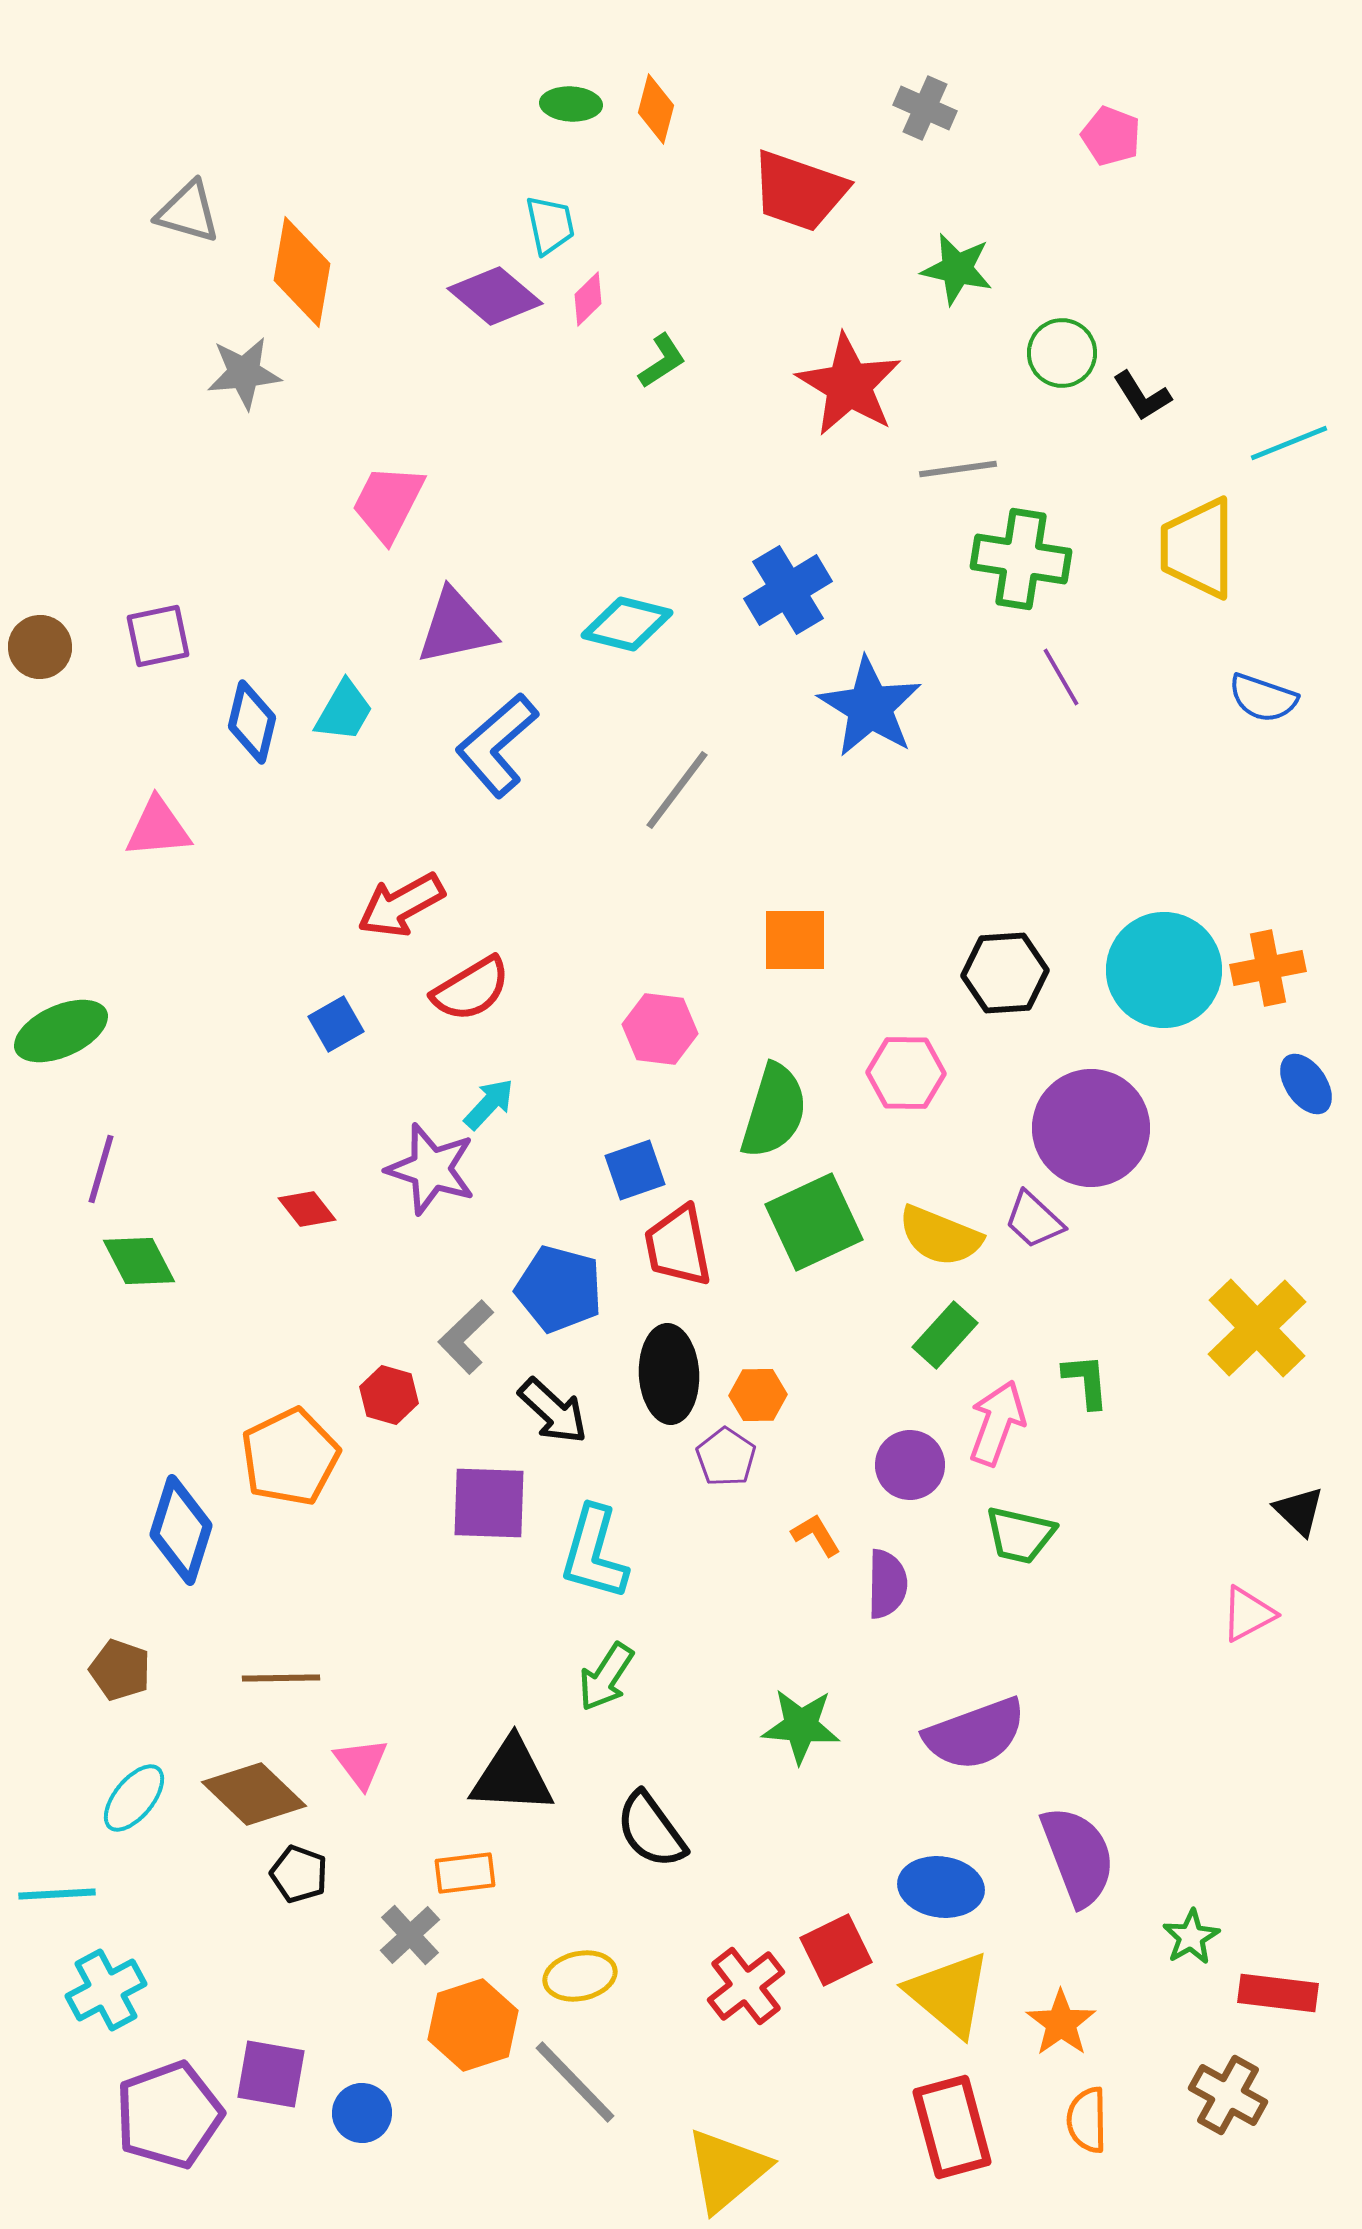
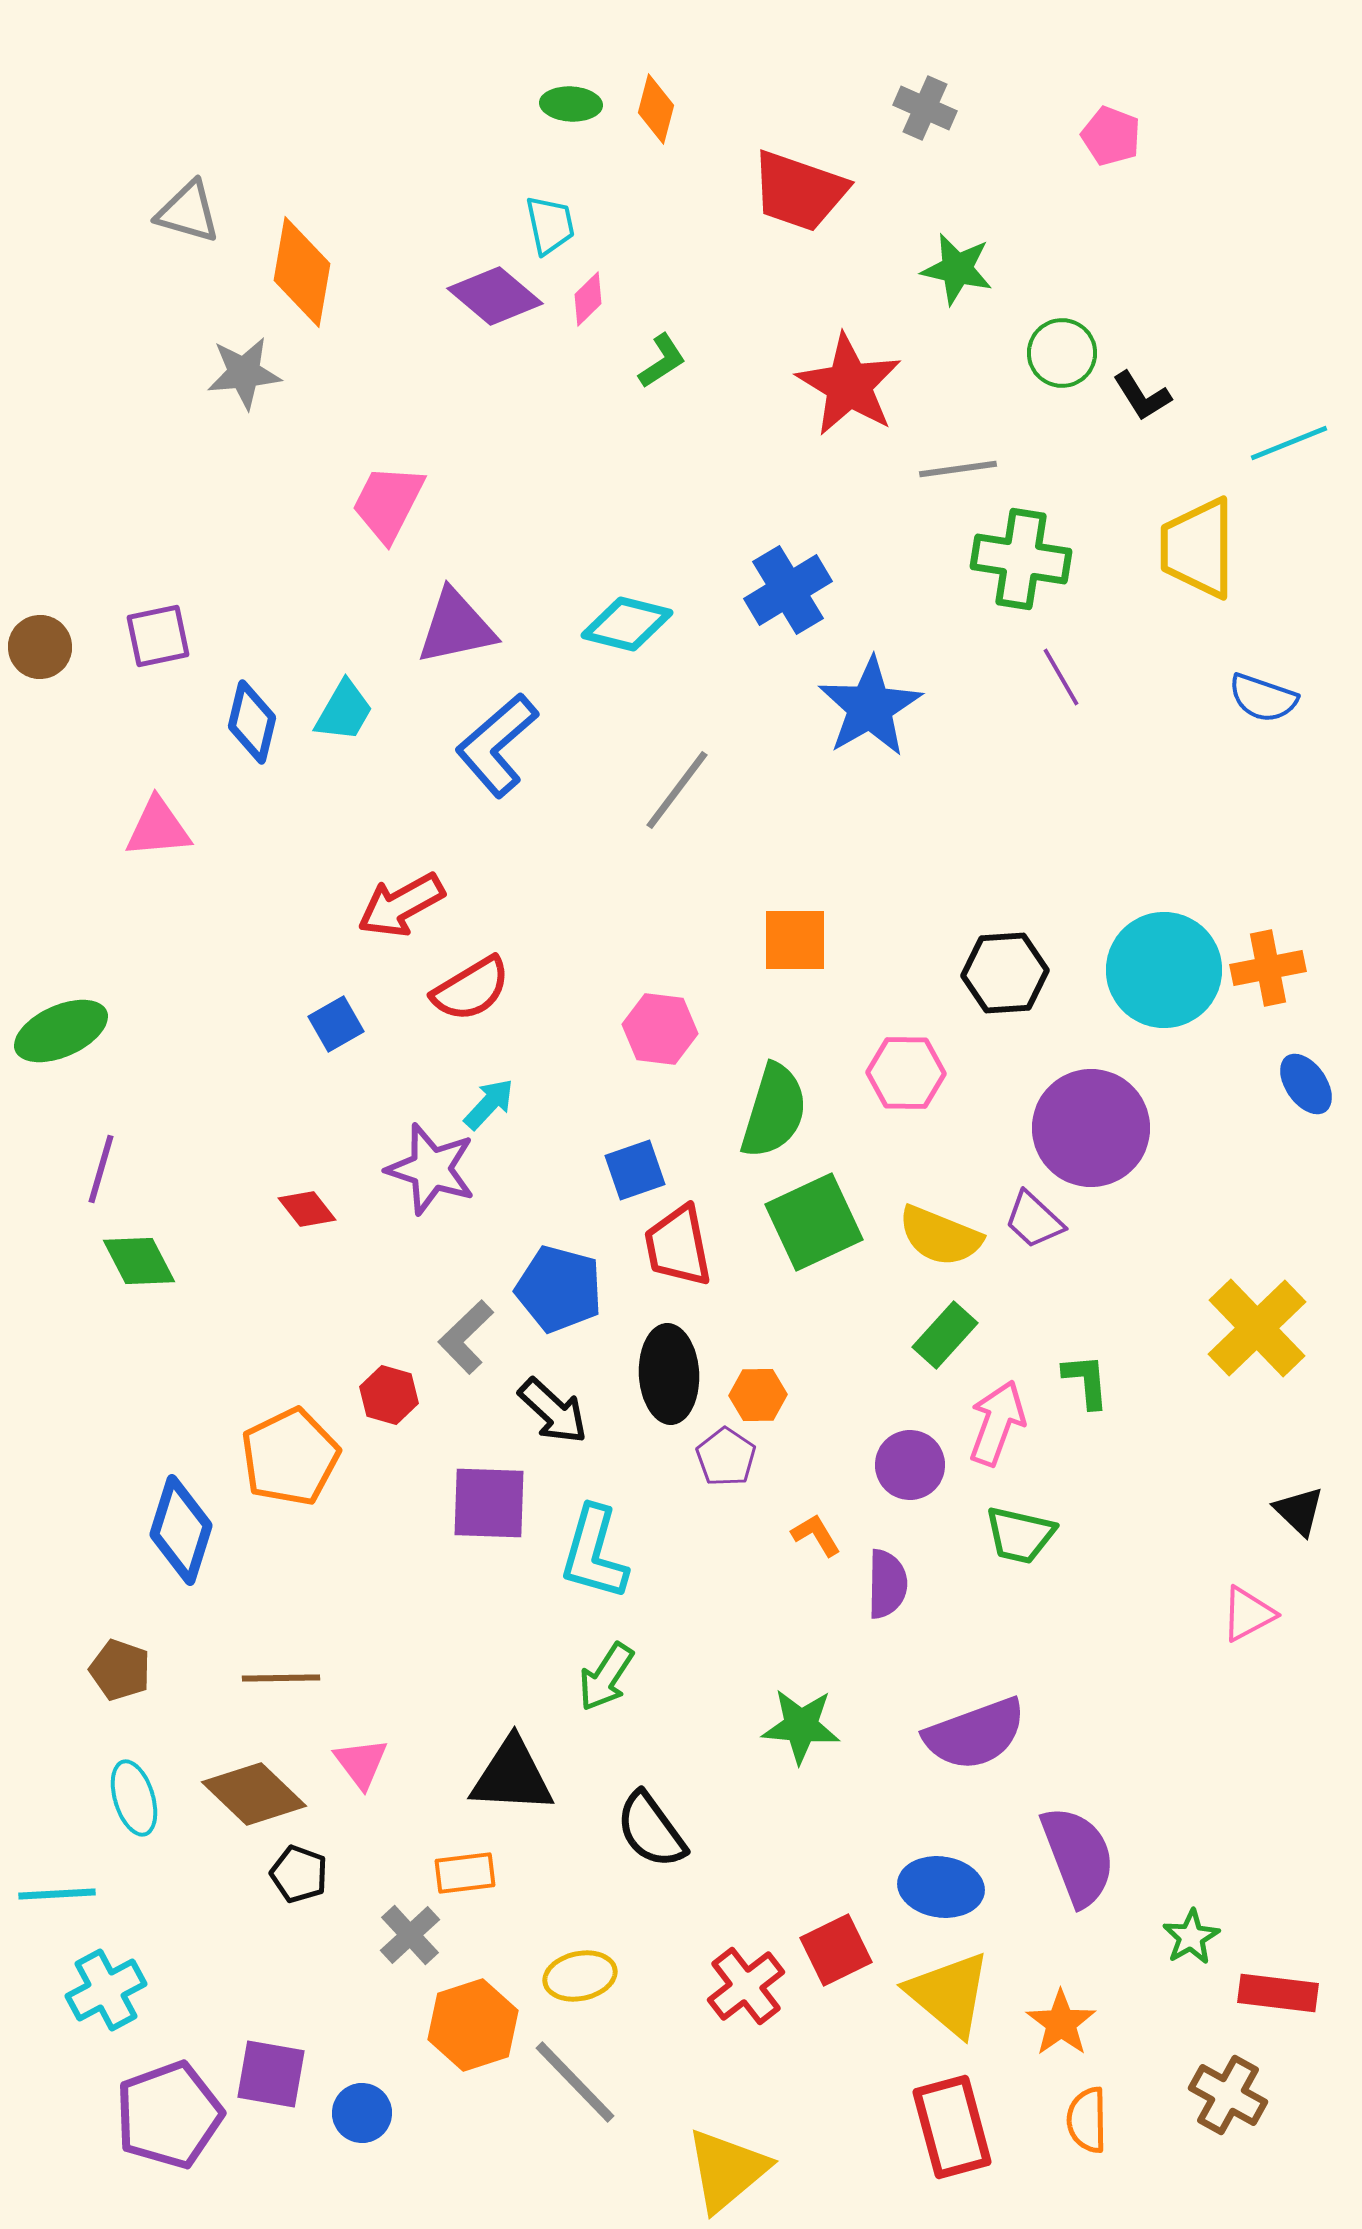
blue star at (870, 707): rotated 10 degrees clockwise
cyan ellipse at (134, 1798): rotated 56 degrees counterclockwise
